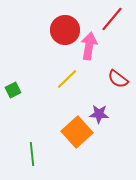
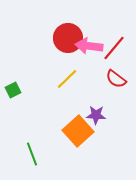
red line: moved 2 px right, 29 px down
red circle: moved 3 px right, 8 px down
pink arrow: rotated 92 degrees counterclockwise
red semicircle: moved 2 px left
purple star: moved 3 px left, 1 px down
orange square: moved 1 px right, 1 px up
green line: rotated 15 degrees counterclockwise
